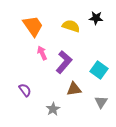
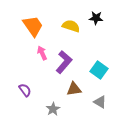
gray triangle: moved 1 px left; rotated 32 degrees counterclockwise
